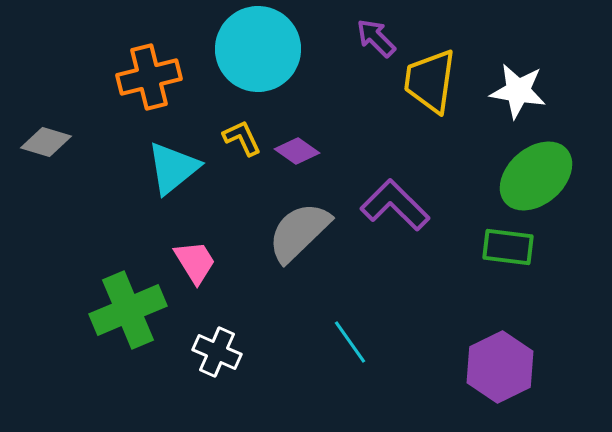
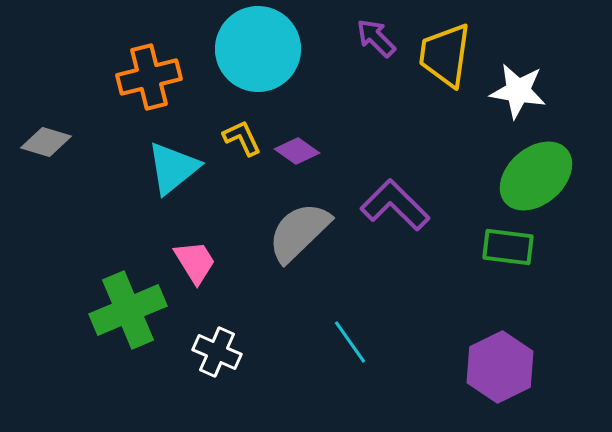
yellow trapezoid: moved 15 px right, 26 px up
